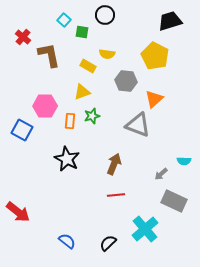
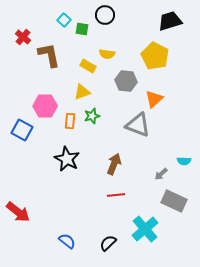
green square: moved 3 px up
